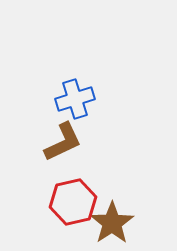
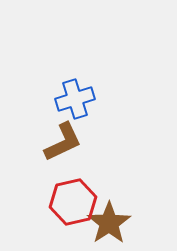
brown star: moved 3 px left
